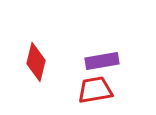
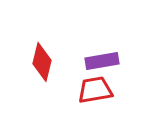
red diamond: moved 6 px right
